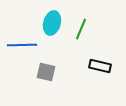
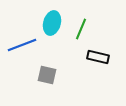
blue line: rotated 20 degrees counterclockwise
black rectangle: moved 2 px left, 9 px up
gray square: moved 1 px right, 3 px down
